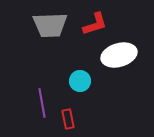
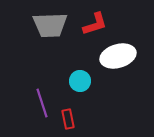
white ellipse: moved 1 px left, 1 px down
purple line: rotated 8 degrees counterclockwise
